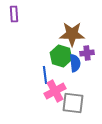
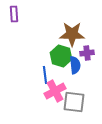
blue semicircle: moved 2 px down
gray square: moved 1 px right, 1 px up
